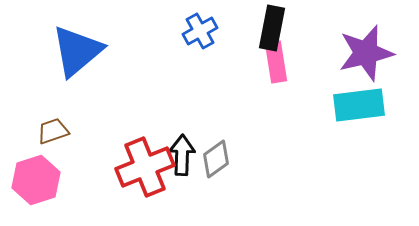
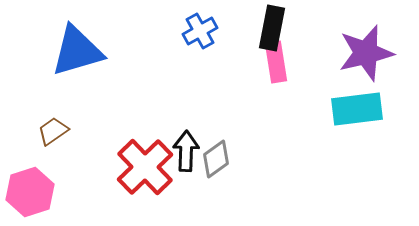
blue triangle: rotated 24 degrees clockwise
cyan rectangle: moved 2 px left, 4 px down
brown trapezoid: rotated 16 degrees counterclockwise
black arrow: moved 4 px right, 4 px up
red cross: rotated 22 degrees counterclockwise
pink hexagon: moved 6 px left, 12 px down
